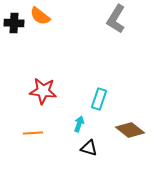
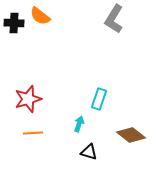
gray L-shape: moved 2 px left
red star: moved 15 px left, 8 px down; rotated 24 degrees counterclockwise
brown diamond: moved 1 px right, 5 px down
black triangle: moved 4 px down
